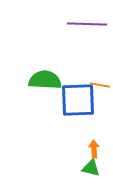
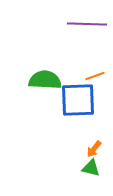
orange line: moved 5 px left, 9 px up; rotated 30 degrees counterclockwise
orange arrow: rotated 138 degrees counterclockwise
